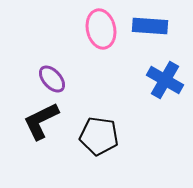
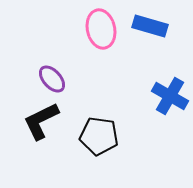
blue rectangle: rotated 12 degrees clockwise
blue cross: moved 5 px right, 16 px down
